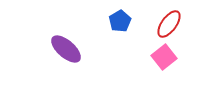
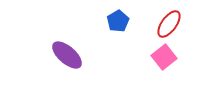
blue pentagon: moved 2 px left
purple ellipse: moved 1 px right, 6 px down
